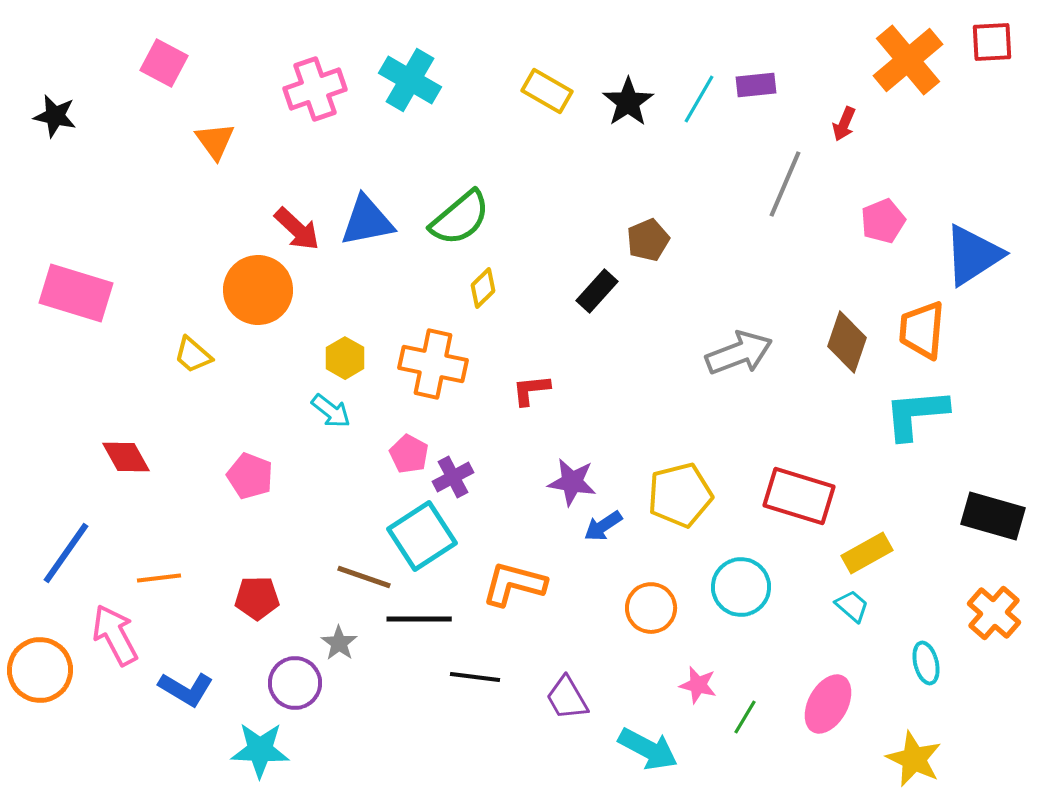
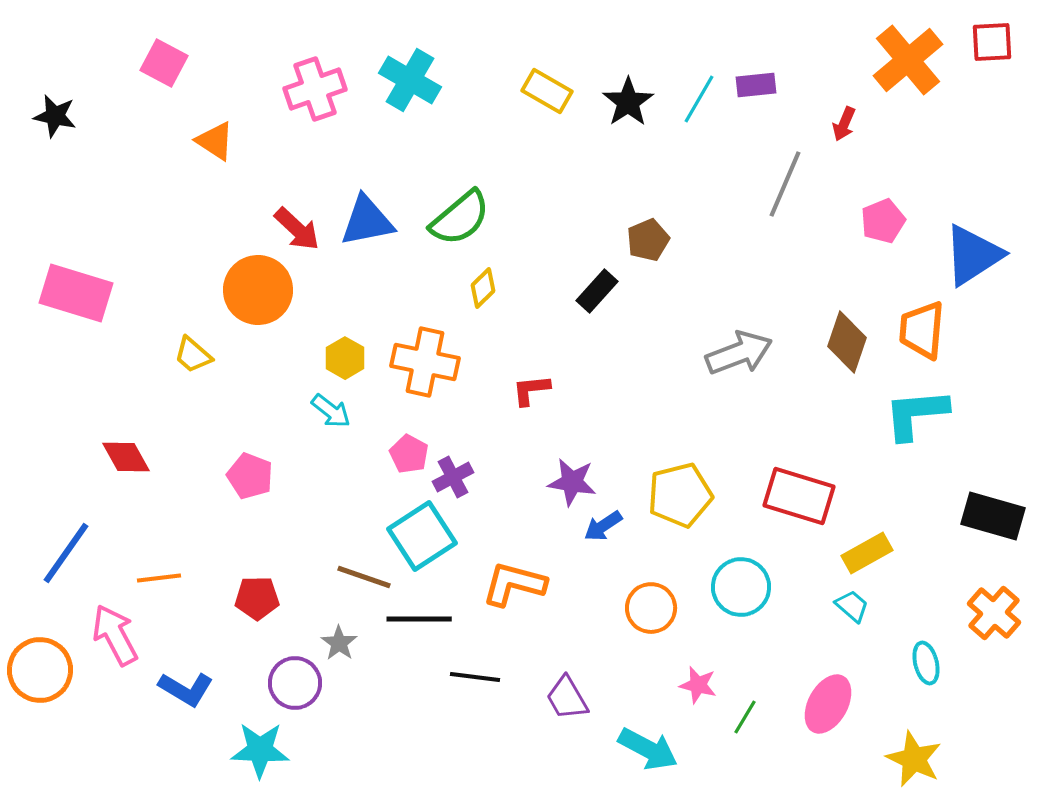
orange triangle at (215, 141): rotated 21 degrees counterclockwise
orange cross at (433, 364): moved 8 px left, 2 px up
